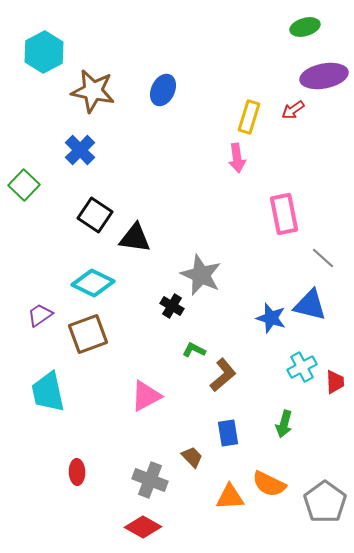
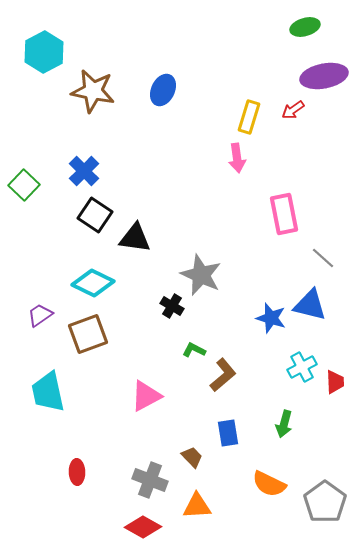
blue cross: moved 4 px right, 21 px down
orange triangle: moved 33 px left, 9 px down
